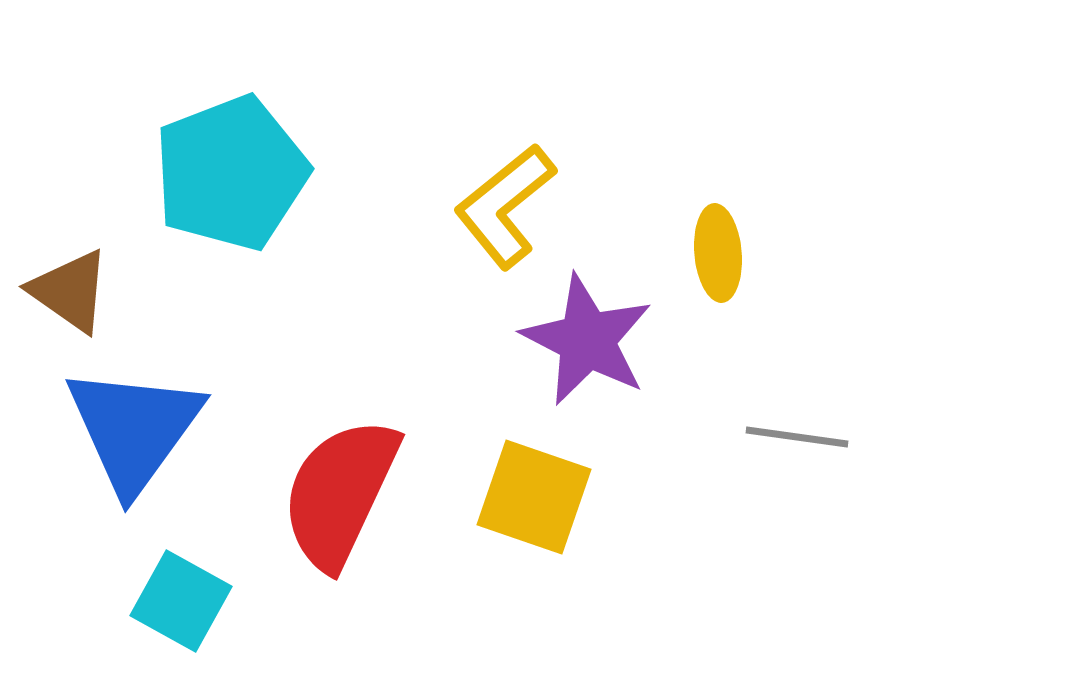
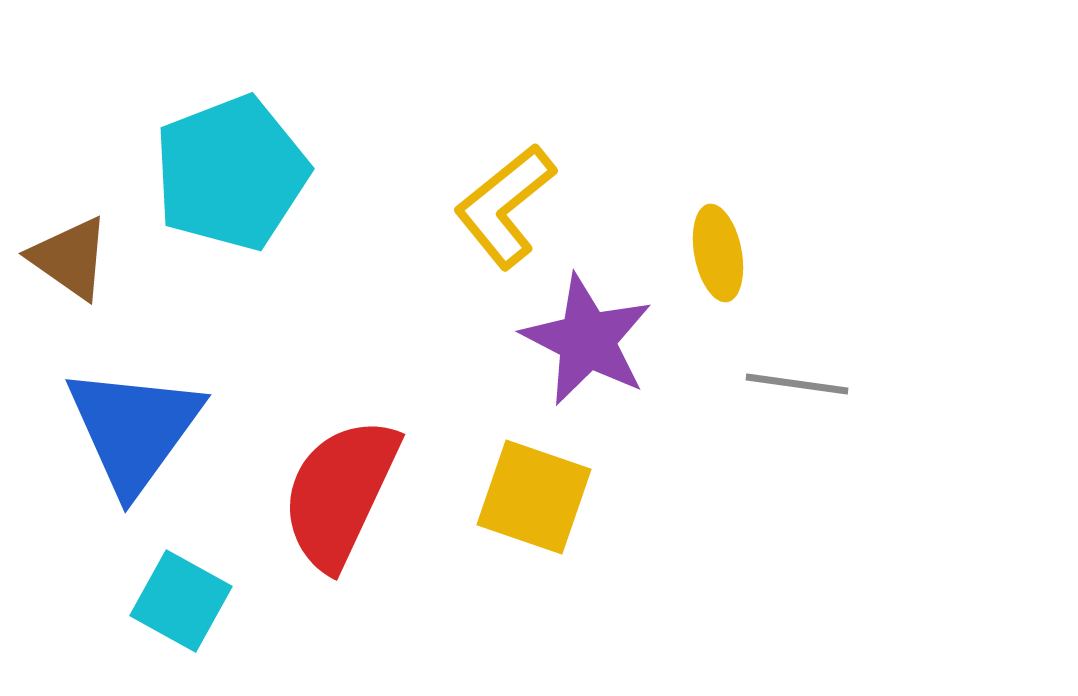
yellow ellipse: rotated 6 degrees counterclockwise
brown triangle: moved 33 px up
gray line: moved 53 px up
